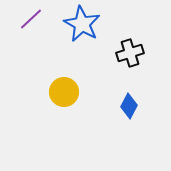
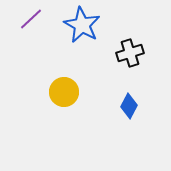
blue star: moved 1 px down
